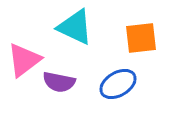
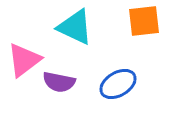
orange square: moved 3 px right, 17 px up
